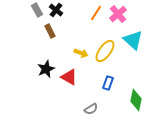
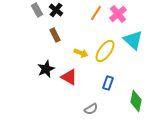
brown rectangle: moved 5 px right, 4 px down
green diamond: moved 1 px down
